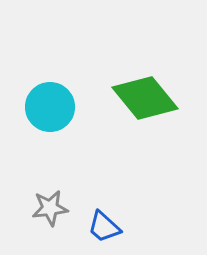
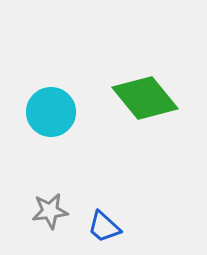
cyan circle: moved 1 px right, 5 px down
gray star: moved 3 px down
